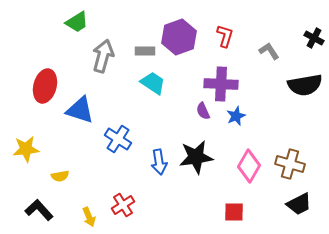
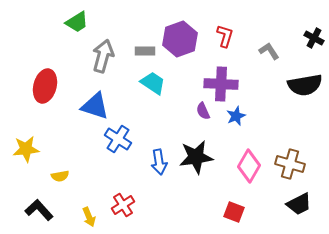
purple hexagon: moved 1 px right, 2 px down
blue triangle: moved 15 px right, 4 px up
red square: rotated 20 degrees clockwise
